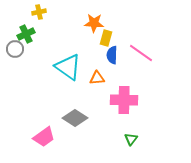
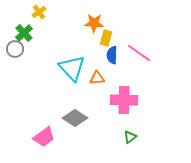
yellow cross: rotated 24 degrees counterclockwise
green cross: moved 2 px left, 1 px up; rotated 18 degrees counterclockwise
pink line: moved 2 px left
cyan triangle: moved 4 px right, 1 px down; rotated 12 degrees clockwise
green triangle: moved 1 px left, 2 px up; rotated 16 degrees clockwise
